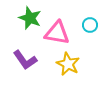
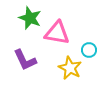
cyan circle: moved 1 px left, 25 px down
purple L-shape: rotated 10 degrees clockwise
yellow star: moved 2 px right, 4 px down
